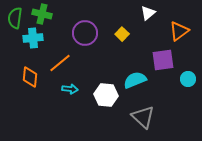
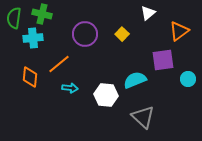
green semicircle: moved 1 px left
purple circle: moved 1 px down
orange line: moved 1 px left, 1 px down
cyan arrow: moved 1 px up
